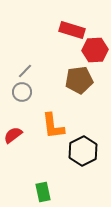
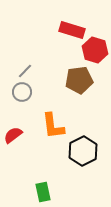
red hexagon: rotated 20 degrees clockwise
